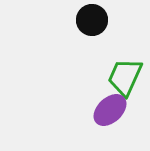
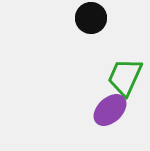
black circle: moved 1 px left, 2 px up
